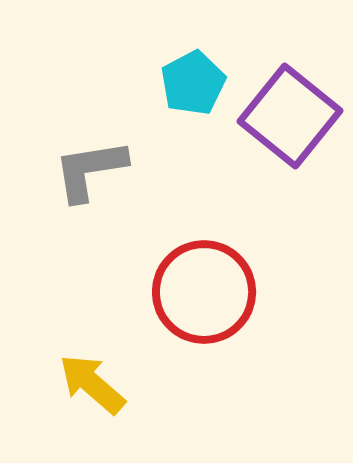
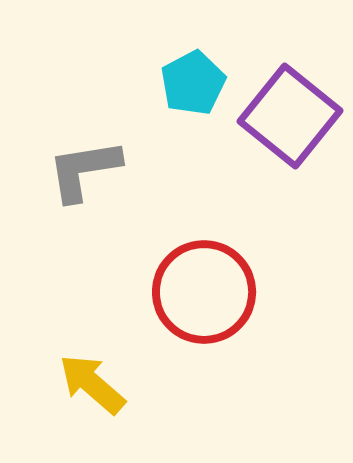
gray L-shape: moved 6 px left
